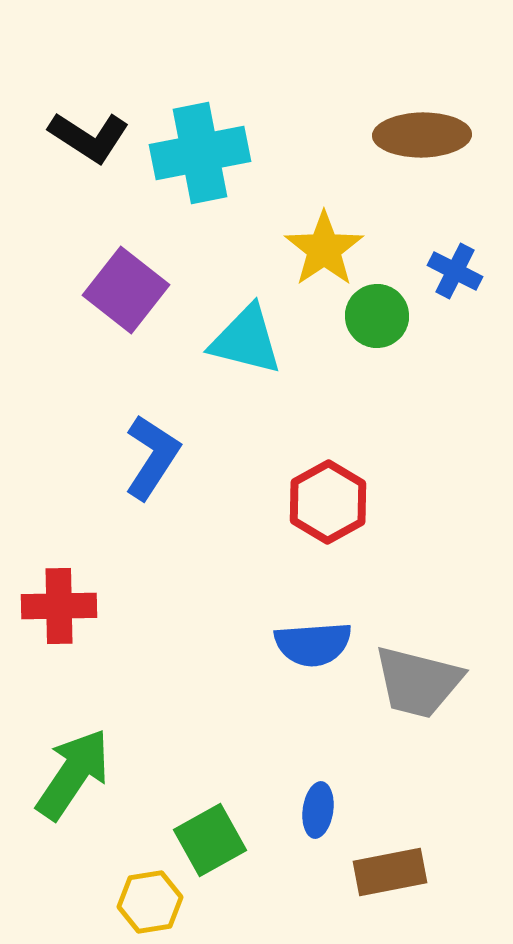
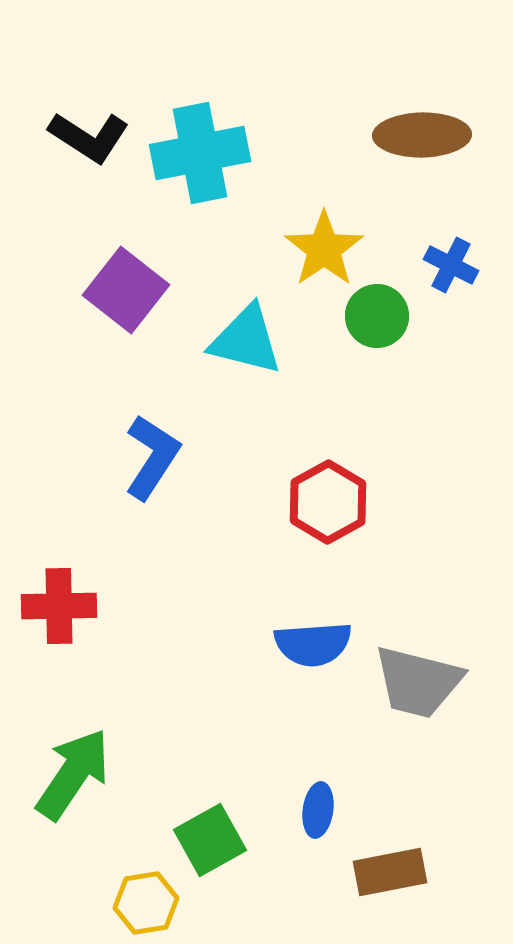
blue cross: moved 4 px left, 6 px up
yellow hexagon: moved 4 px left, 1 px down
